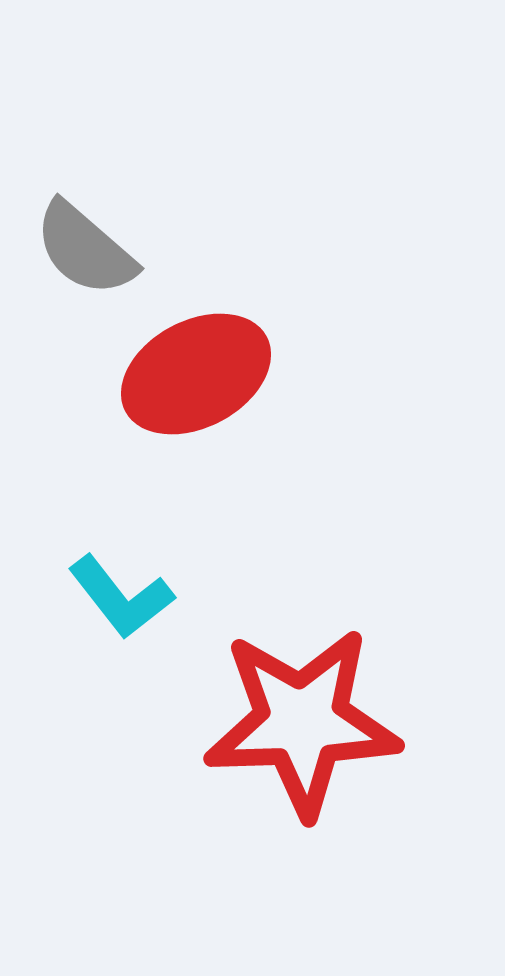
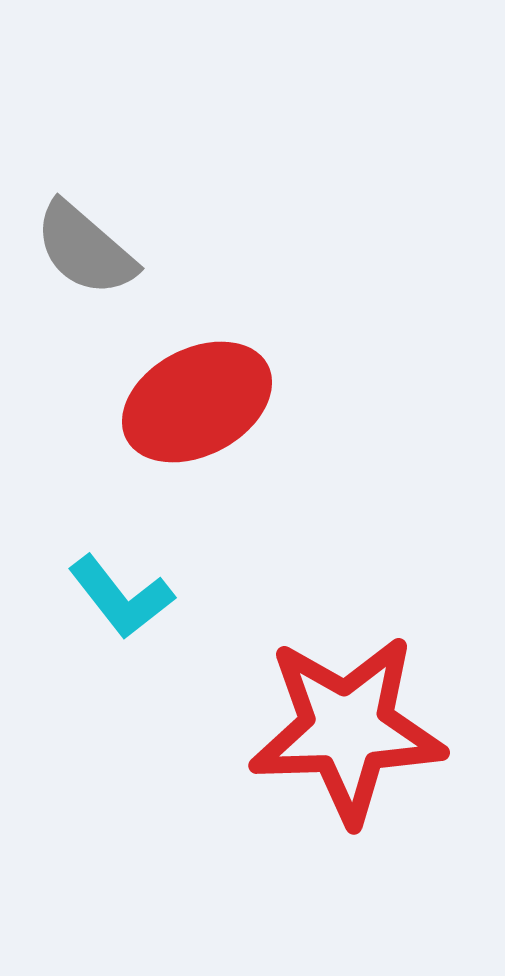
red ellipse: moved 1 px right, 28 px down
red star: moved 45 px right, 7 px down
